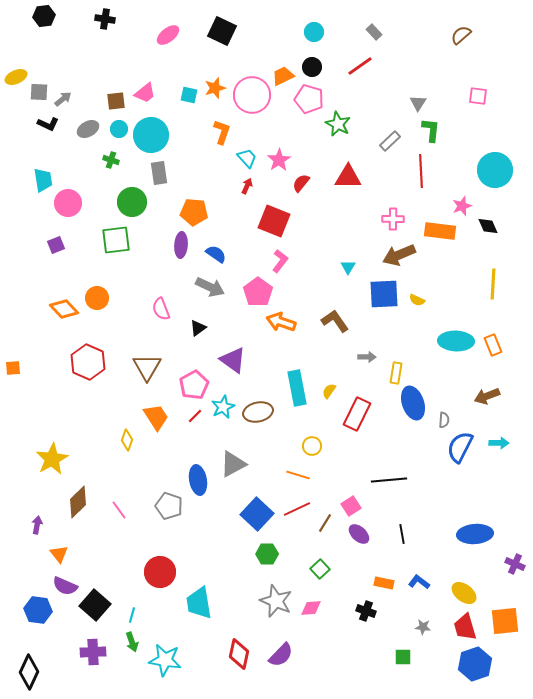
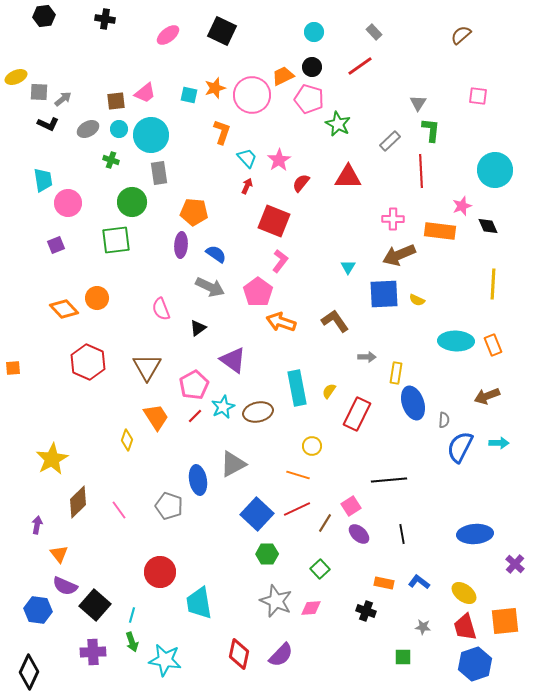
purple cross at (515, 564): rotated 18 degrees clockwise
